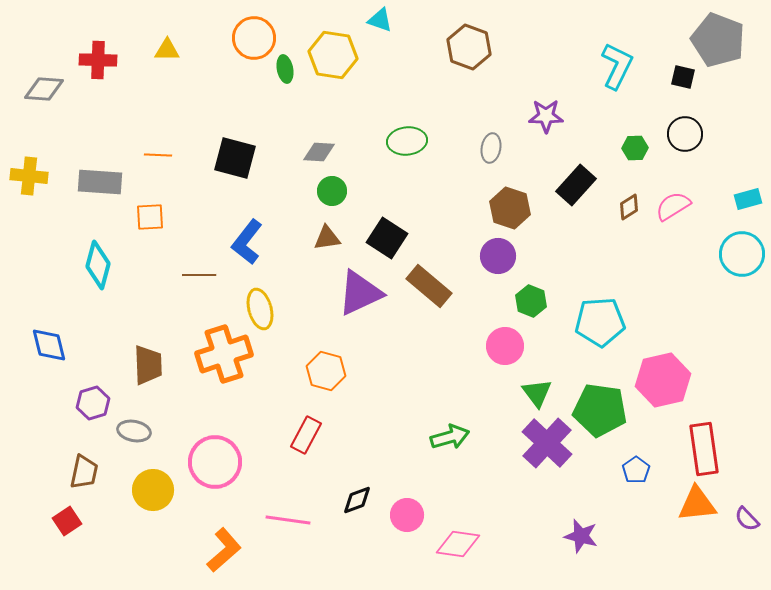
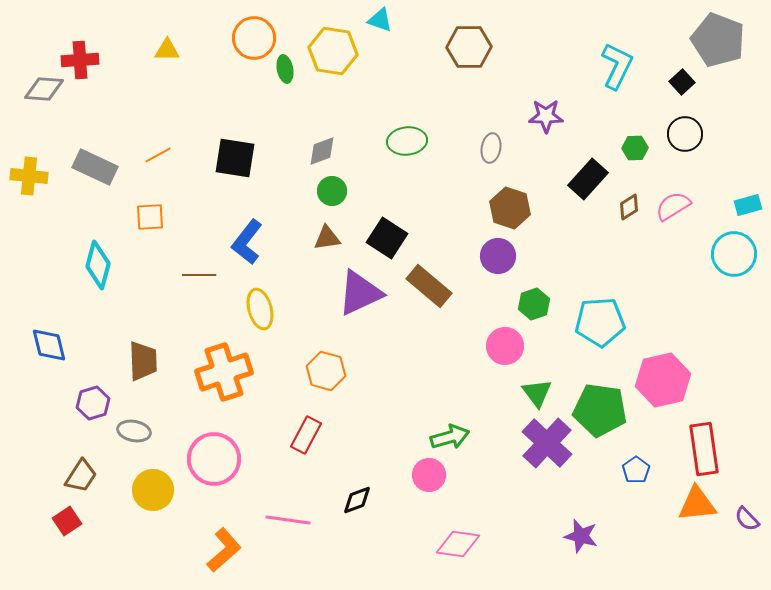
brown hexagon at (469, 47): rotated 21 degrees counterclockwise
yellow hexagon at (333, 55): moved 4 px up
red cross at (98, 60): moved 18 px left; rotated 6 degrees counterclockwise
black square at (683, 77): moved 1 px left, 5 px down; rotated 35 degrees clockwise
gray diamond at (319, 152): moved 3 px right, 1 px up; rotated 24 degrees counterclockwise
orange line at (158, 155): rotated 32 degrees counterclockwise
black square at (235, 158): rotated 6 degrees counterclockwise
gray rectangle at (100, 182): moved 5 px left, 15 px up; rotated 21 degrees clockwise
black rectangle at (576, 185): moved 12 px right, 6 px up
cyan rectangle at (748, 199): moved 6 px down
cyan circle at (742, 254): moved 8 px left
green hexagon at (531, 301): moved 3 px right, 3 px down; rotated 20 degrees clockwise
orange cross at (224, 354): moved 18 px down
brown trapezoid at (148, 365): moved 5 px left, 4 px up
pink circle at (215, 462): moved 1 px left, 3 px up
brown trapezoid at (84, 472): moved 3 px left, 4 px down; rotated 21 degrees clockwise
pink circle at (407, 515): moved 22 px right, 40 px up
